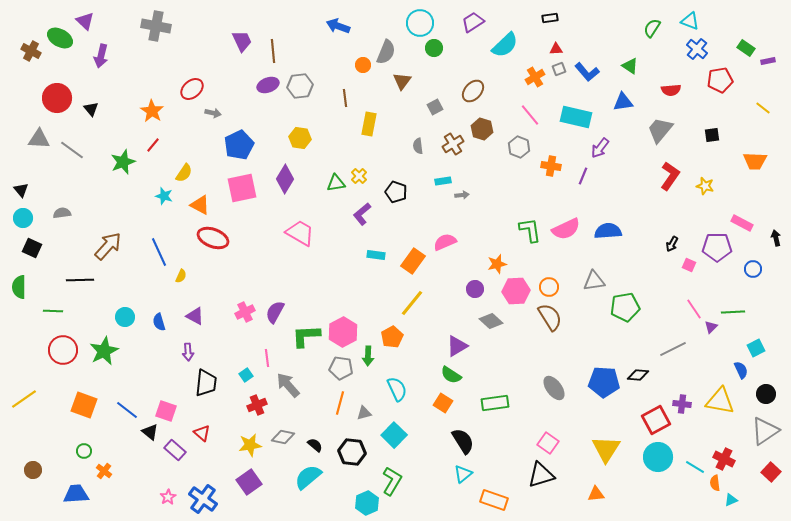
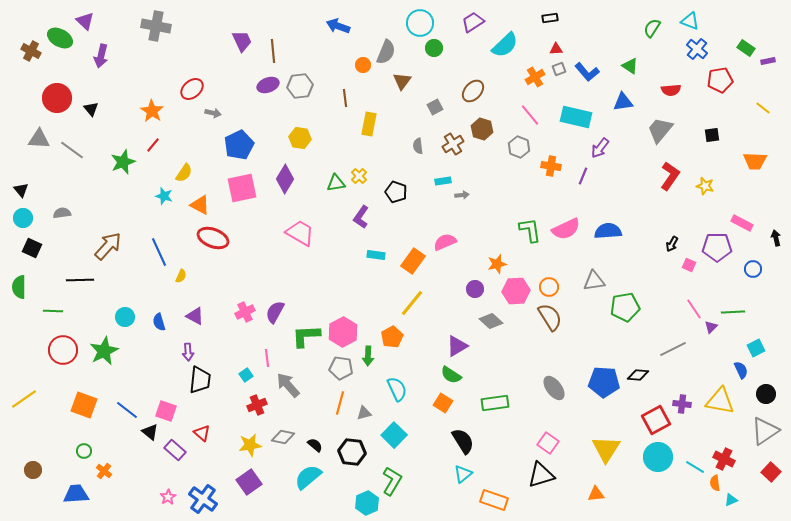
purple L-shape at (362, 214): moved 1 px left, 3 px down; rotated 15 degrees counterclockwise
black trapezoid at (206, 383): moved 6 px left, 3 px up
